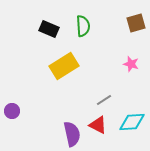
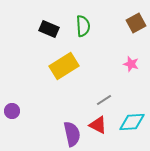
brown square: rotated 12 degrees counterclockwise
